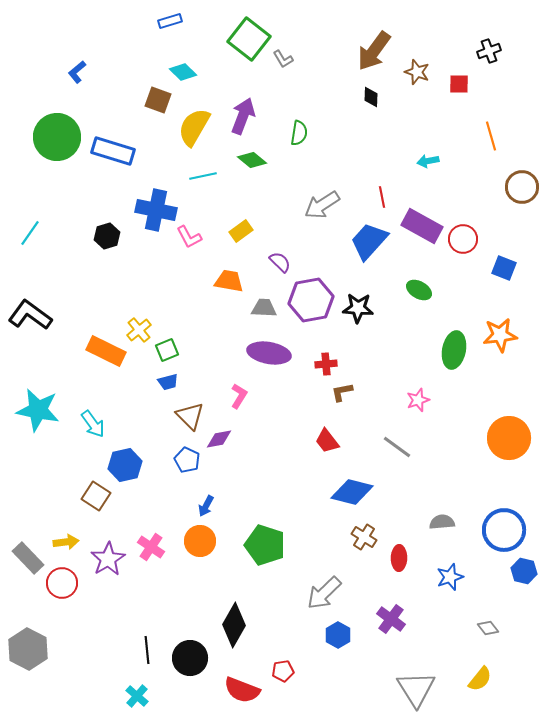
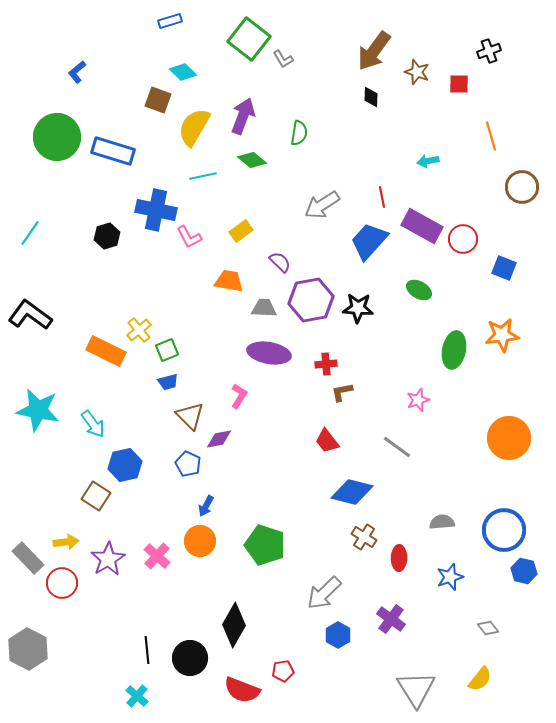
orange star at (500, 335): moved 2 px right
blue pentagon at (187, 460): moved 1 px right, 4 px down
pink cross at (151, 547): moved 6 px right, 9 px down; rotated 8 degrees clockwise
